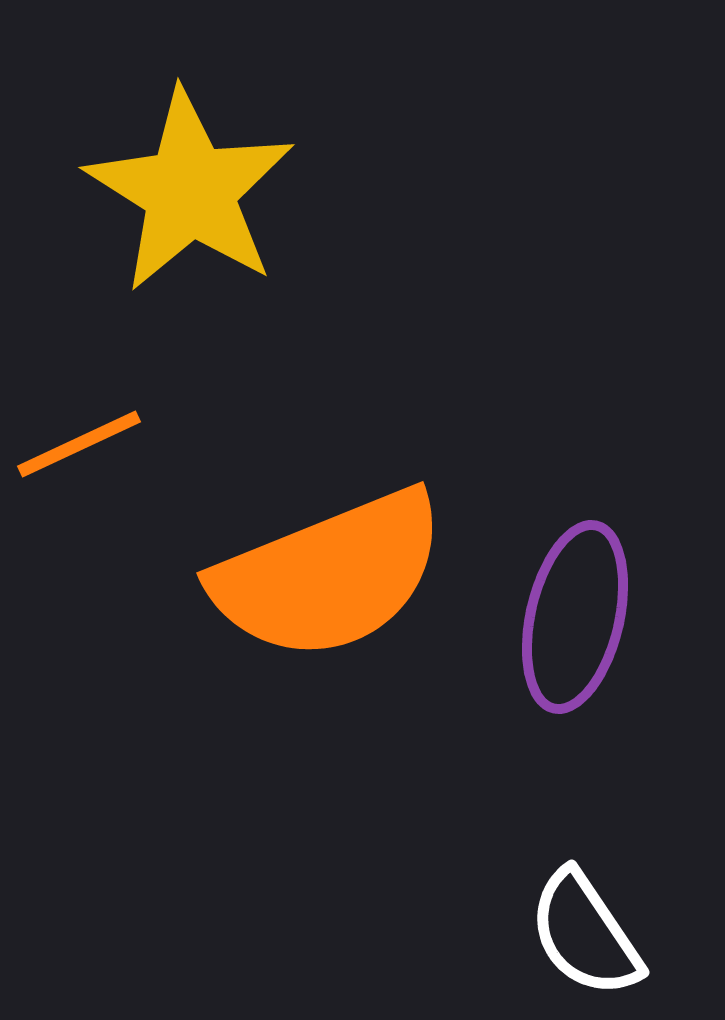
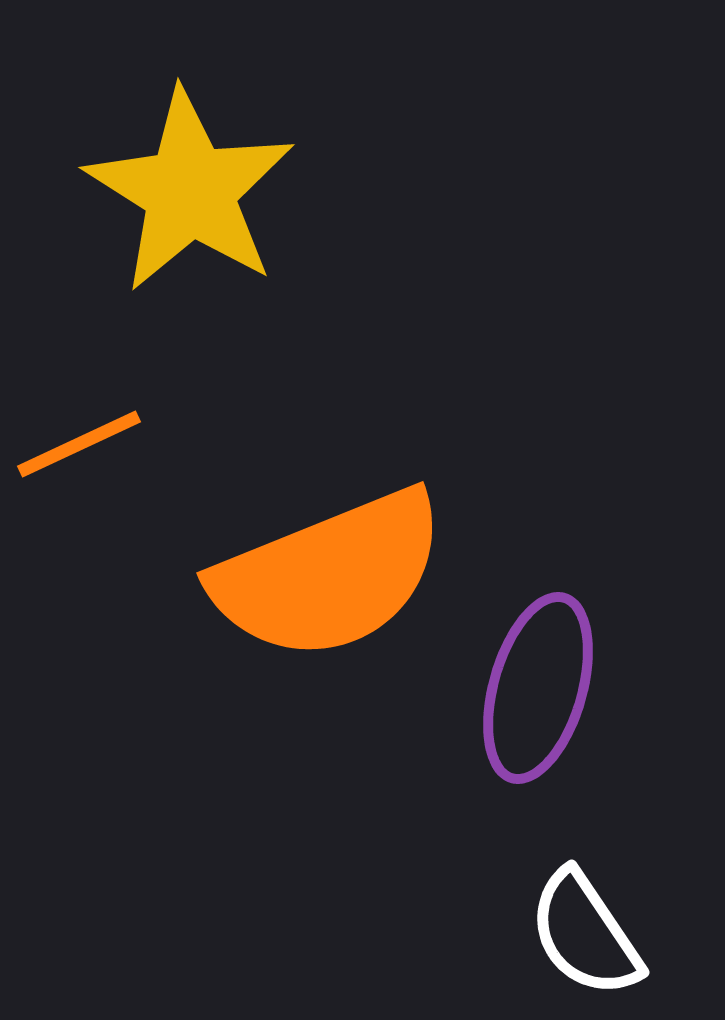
purple ellipse: moved 37 px left, 71 px down; rotated 3 degrees clockwise
